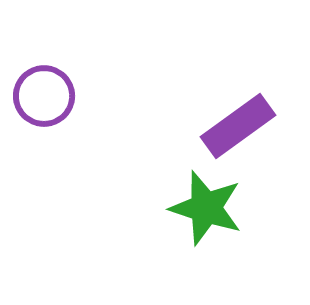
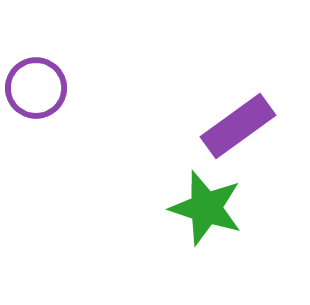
purple circle: moved 8 px left, 8 px up
